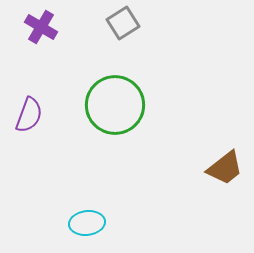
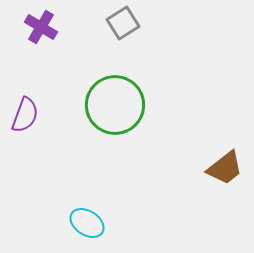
purple semicircle: moved 4 px left
cyan ellipse: rotated 40 degrees clockwise
